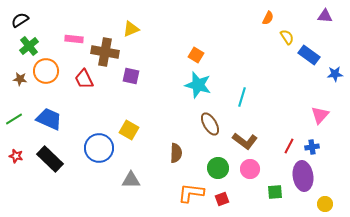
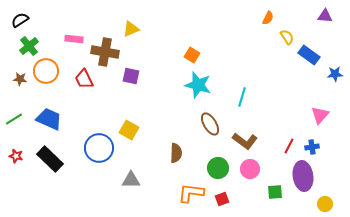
orange square: moved 4 px left
